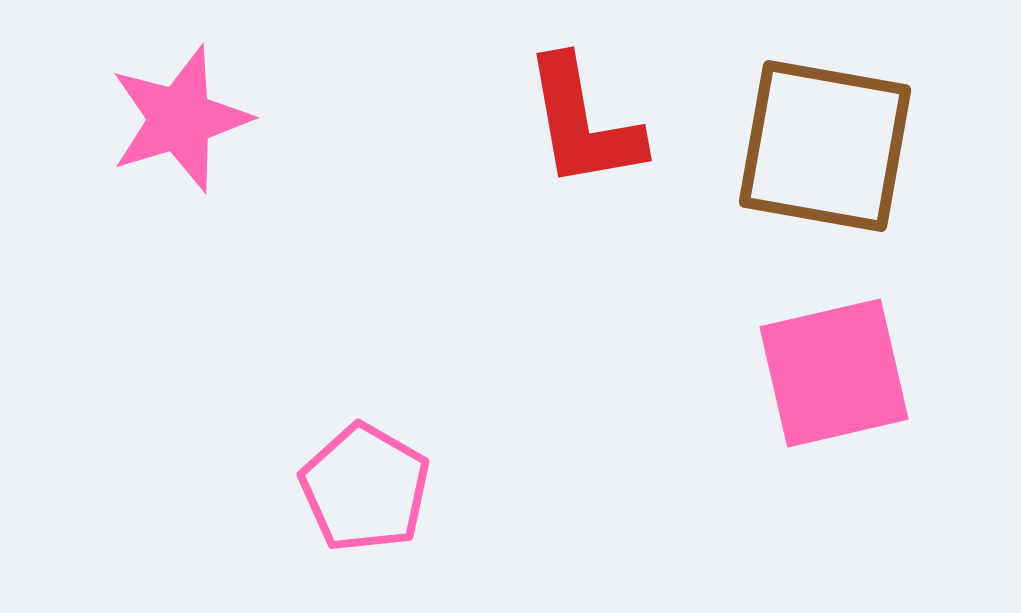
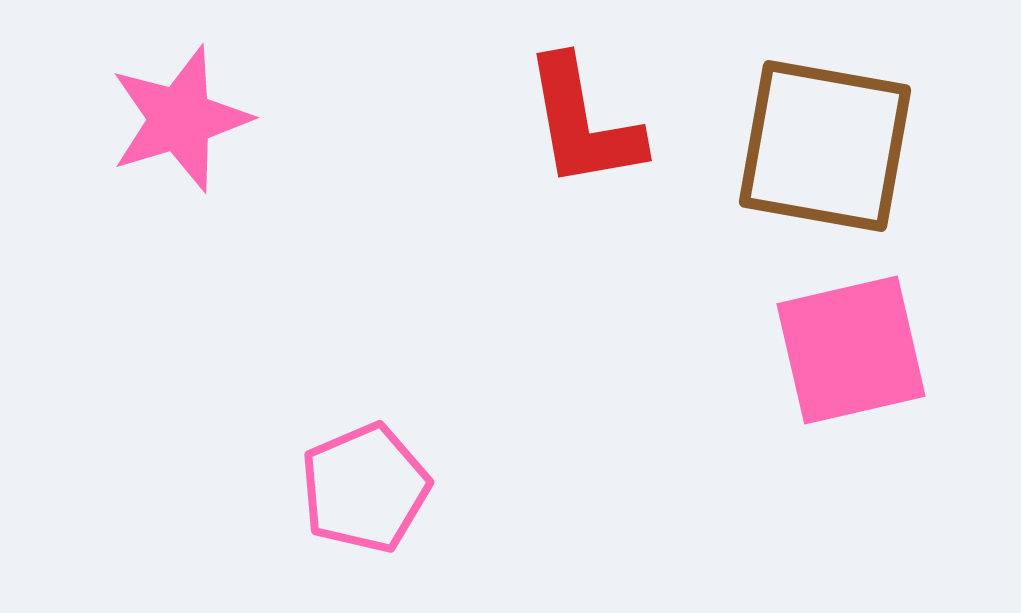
pink square: moved 17 px right, 23 px up
pink pentagon: rotated 19 degrees clockwise
